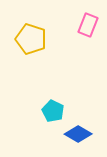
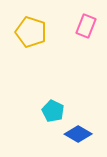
pink rectangle: moved 2 px left, 1 px down
yellow pentagon: moved 7 px up
